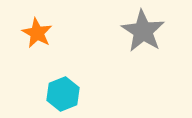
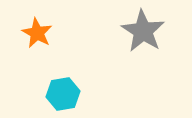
cyan hexagon: rotated 12 degrees clockwise
